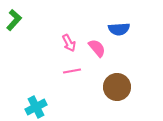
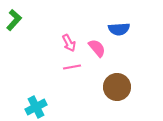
pink line: moved 4 px up
